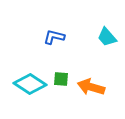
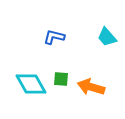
cyan diamond: moved 1 px right; rotated 28 degrees clockwise
